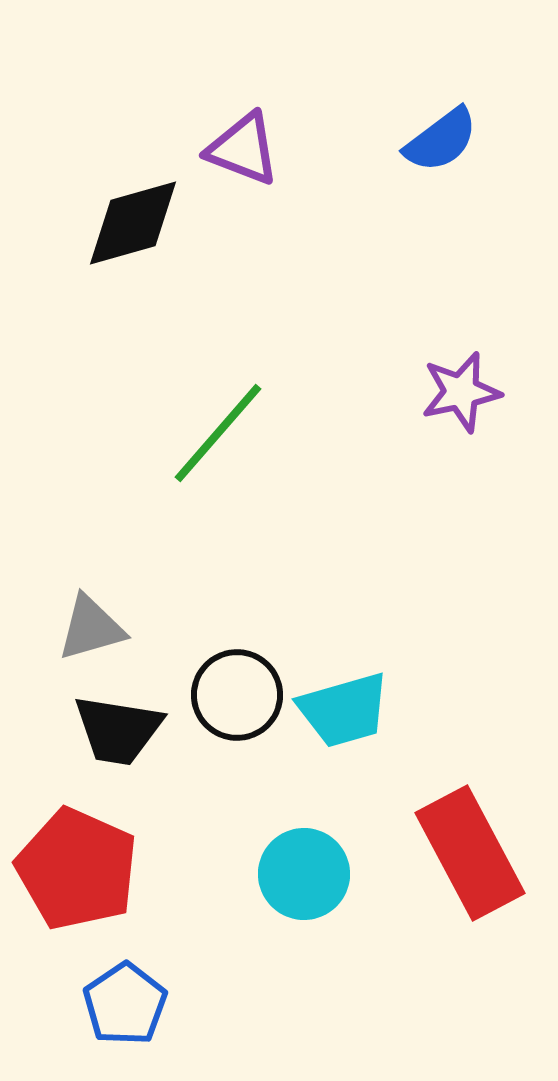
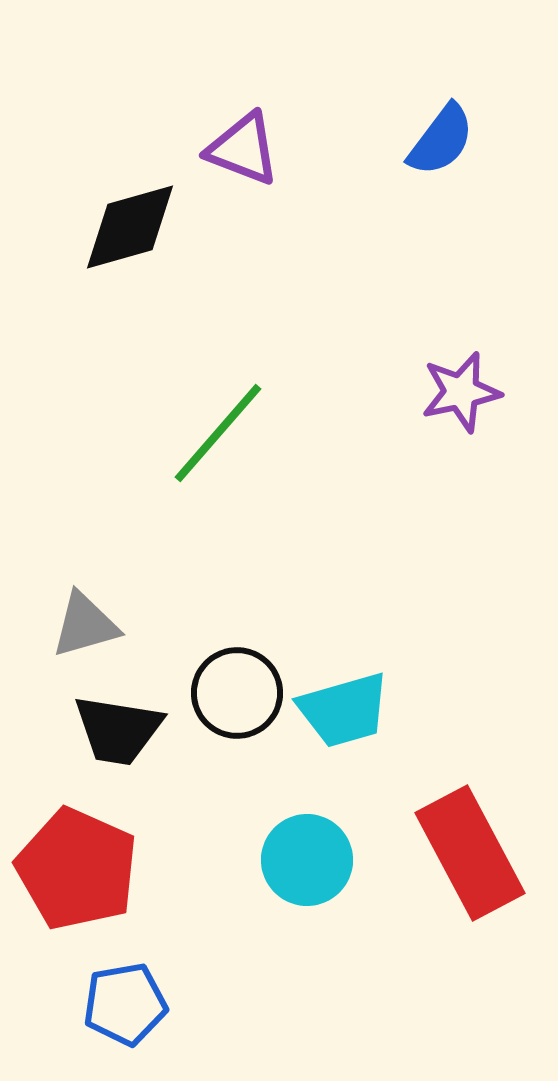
blue semicircle: rotated 16 degrees counterclockwise
black diamond: moved 3 px left, 4 px down
gray triangle: moved 6 px left, 3 px up
black circle: moved 2 px up
cyan circle: moved 3 px right, 14 px up
blue pentagon: rotated 24 degrees clockwise
